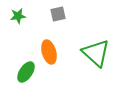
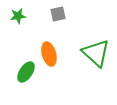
orange ellipse: moved 2 px down
